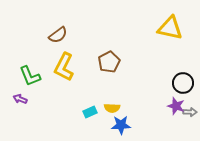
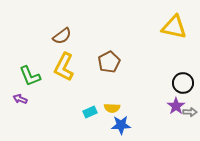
yellow triangle: moved 4 px right, 1 px up
brown semicircle: moved 4 px right, 1 px down
purple star: rotated 18 degrees clockwise
